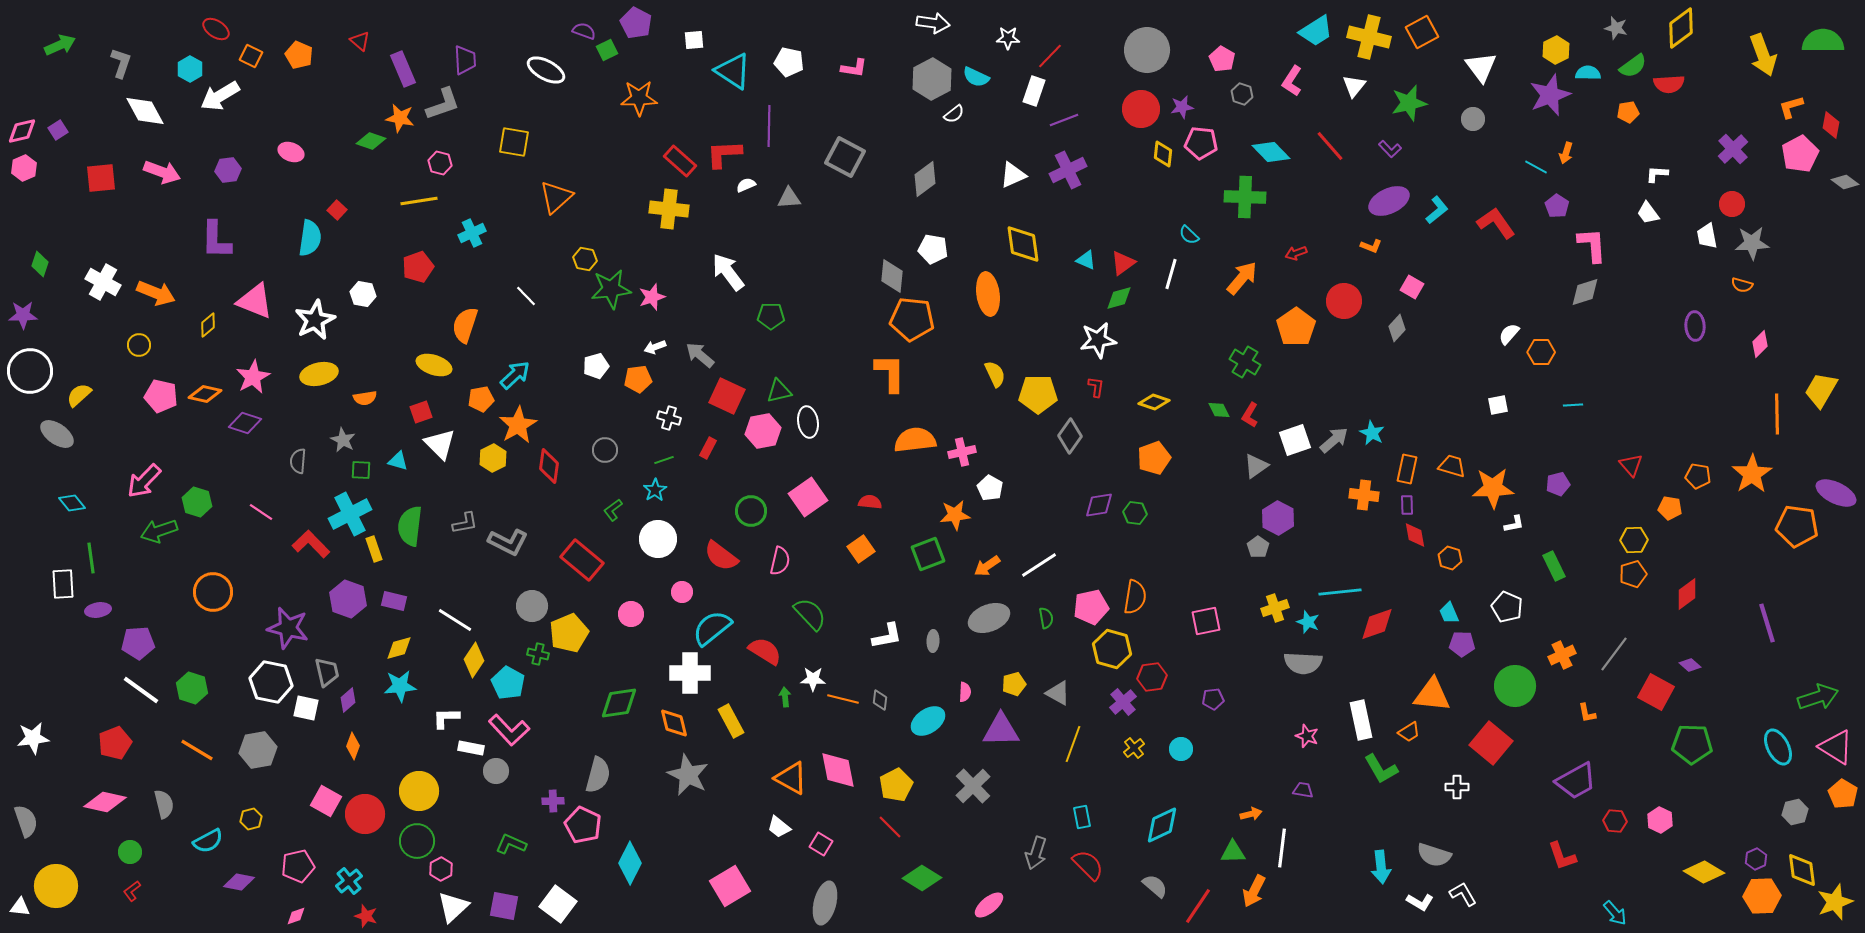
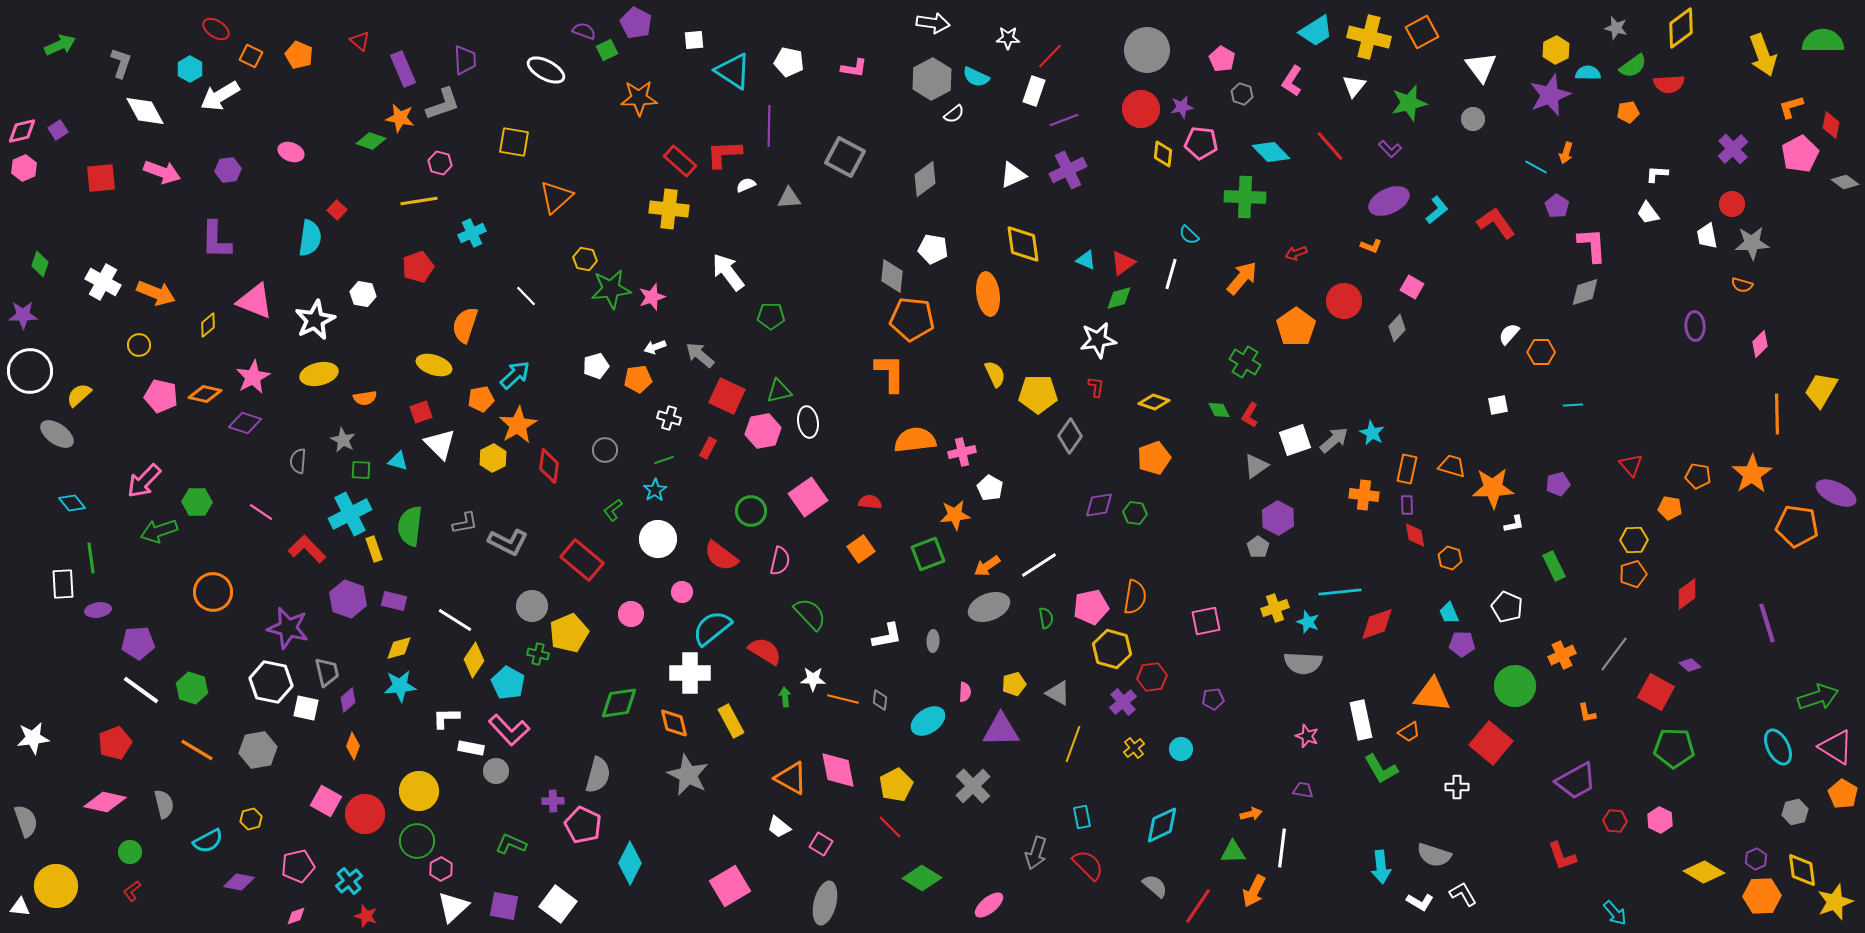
green hexagon at (197, 502): rotated 16 degrees counterclockwise
red L-shape at (311, 544): moved 4 px left, 5 px down
gray ellipse at (989, 618): moved 11 px up
green pentagon at (1692, 744): moved 18 px left, 4 px down
